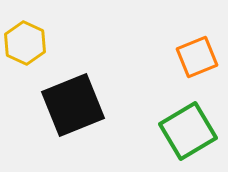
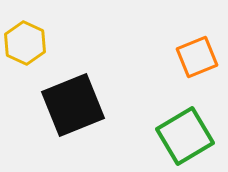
green square: moved 3 px left, 5 px down
